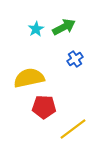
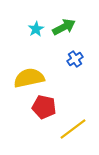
red pentagon: rotated 10 degrees clockwise
